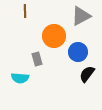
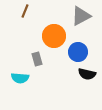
brown line: rotated 24 degrees clockwise
black semicircle: rotated 114 degrees counterclockwise
